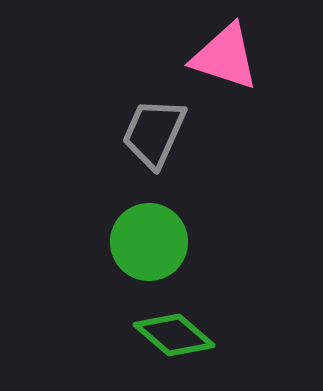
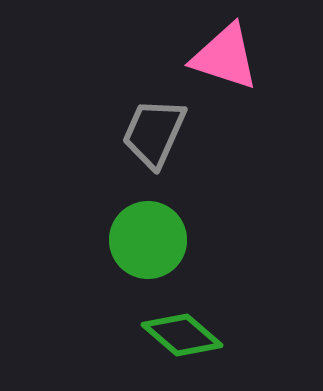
green circle: moved 1 px left, 2 px up
green diamond: moved 8 px right
